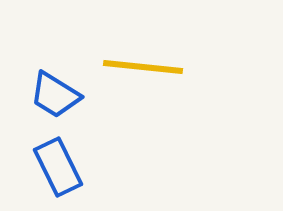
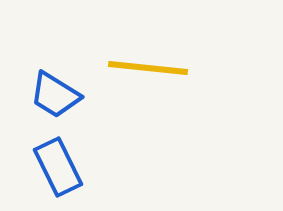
yellow line: moved 5 px right, 1 px down
